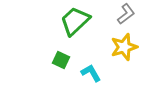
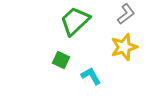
cyan L-shape: moved 3 px down
